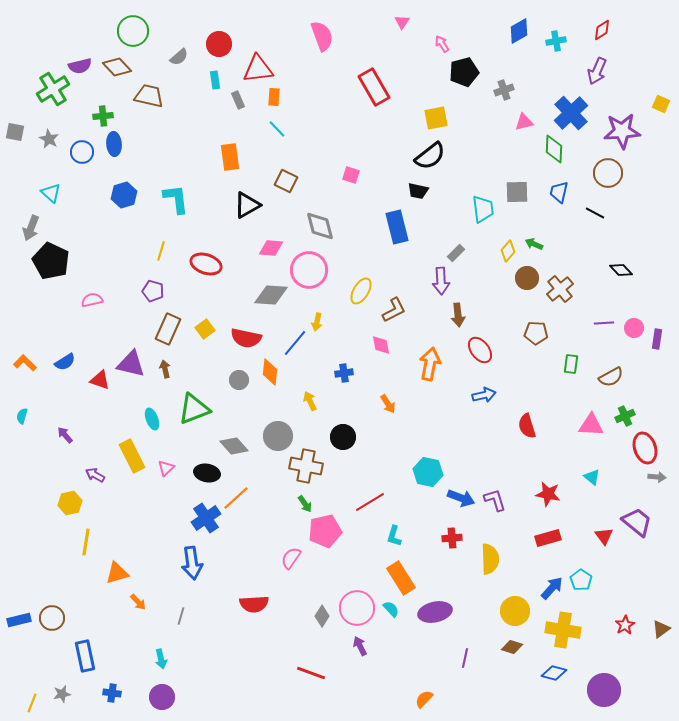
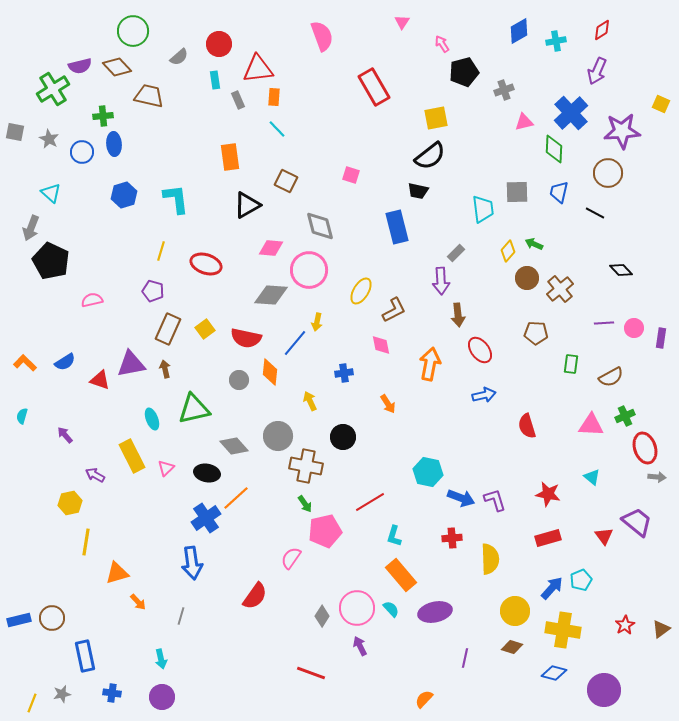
purple rectangle at (657, 339): moved 4 px right, 1 px up
purple triangle at (131, 364): rotated 24 degrees counterclockwise
green triangle at (194, 409): rotated 8 degrees clockwise
orange rectangle at (401, 578): moved 3 px up; rotated 8 degrees counterclockwise
cyan pentagon at (581, 580): rotated 15 degrees clockwise
red semicircle at (254, 604): moved 1 px right, 8 px up; rotated 52 degrees counterclockwise
